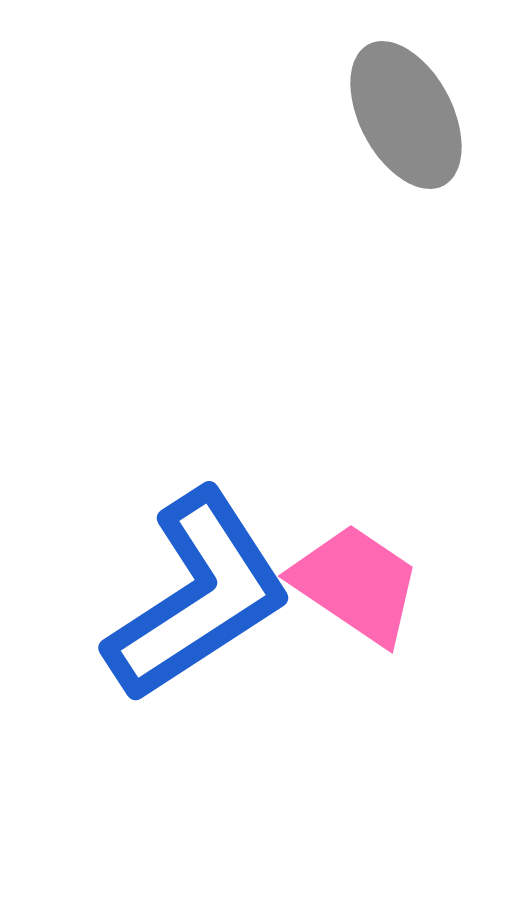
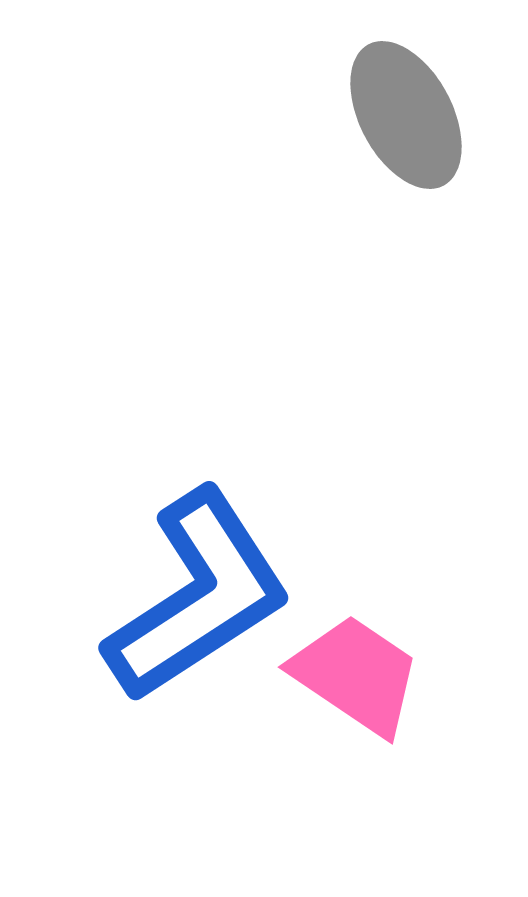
pink trapezoid: moved 91 px down
